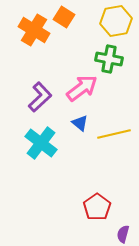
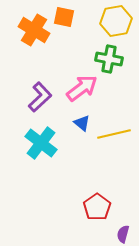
orange square: rotated 20 degrees counterclockwise
blue triangle: moved 2 px right
